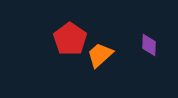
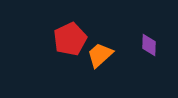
red pentagon: rotated 12 degrees clockwise
